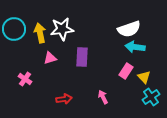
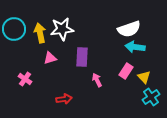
pink arrow: moved 6 px left, 17 px up
